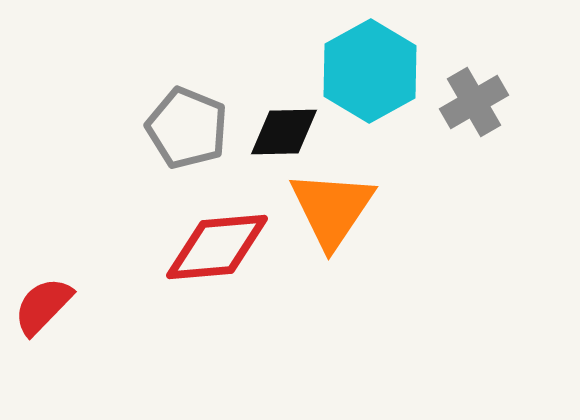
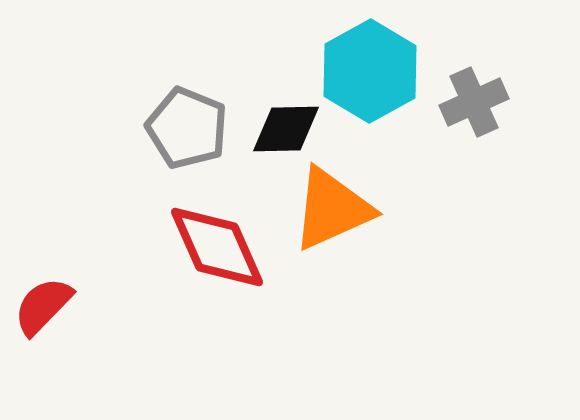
gray cross: rotated 6 degrees clockwise
black diamond: moved 2 px right, 3 px up
orange triangle: rotated 32 degrees clockwise
red diamond: rotated 71 degrees clockwise
